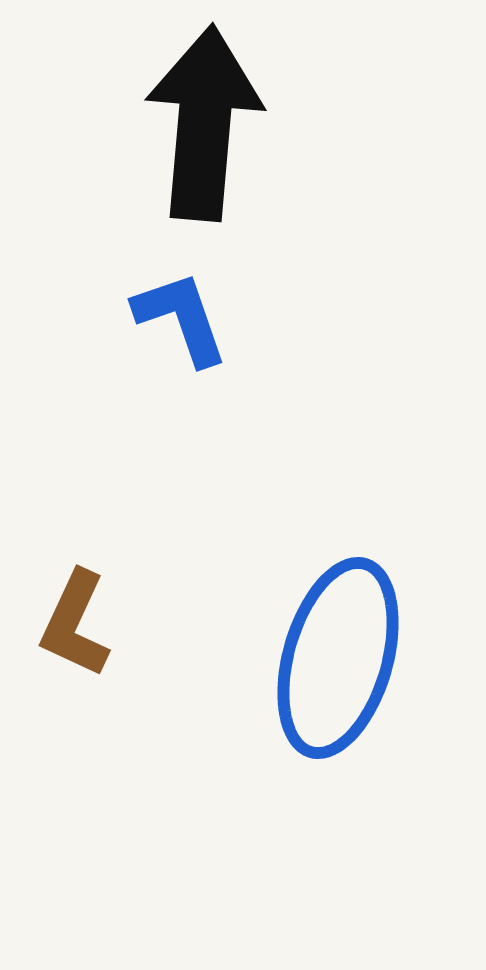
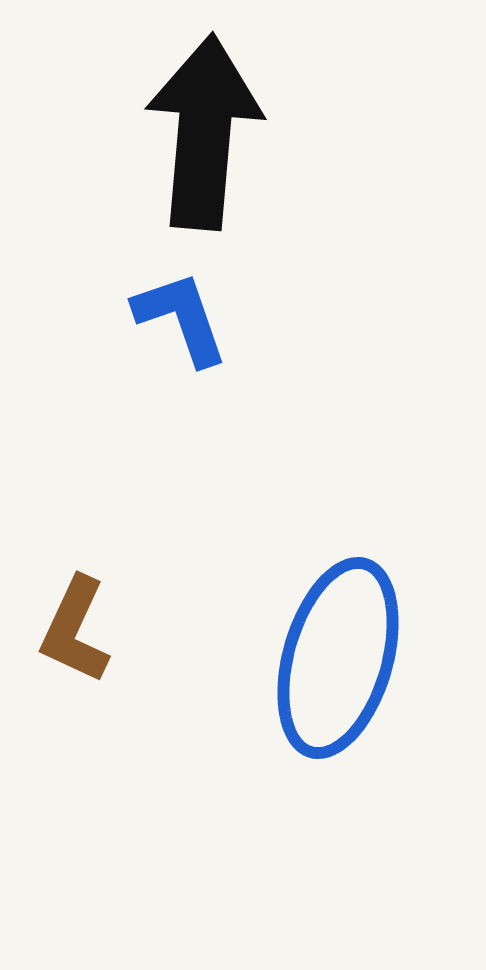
black arrow: moved 9 px down
brown L-shape: moved 6 px down
